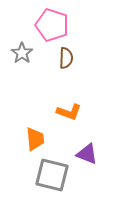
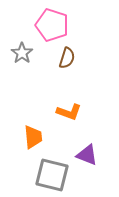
brown semicircle: moved 1 px right; rotated 15 degrees clockwise
orange trapezoid: moved 2 px left, 2 px up
purple triangle: moved 1 px down
